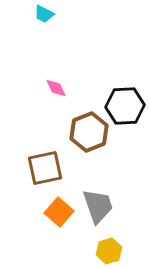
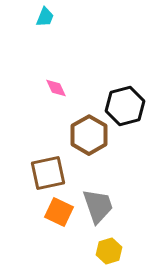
cyan trapezoid: moved 1 px right, 3 px down; rotated 95 degrees counterclockwise
black hexagon: rotated 12 degrees counterclockwise
brown hexagon: moved 3 px down; rotated 9 degrees counterclockwise
brown square: moved 3 px right, 5 px down
orange square: rotated 16 degrees counterclockwise
